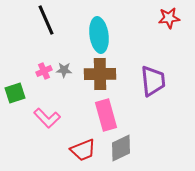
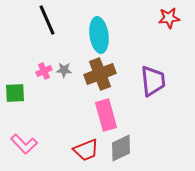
black line: moved 1 px right
brown cross: rotated 20 degrees counterclockwise
green square: rotated 15 degrees clockwise
pink L-shape: moved 23 px left, 26 px down
red trapezoid: moved 3 px right
